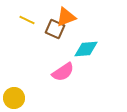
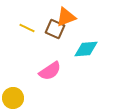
yellow line: moved 8 px down
pink semicircle: moved 13 px left, 1 px up
yellow circle: moved 1 px left
